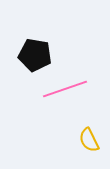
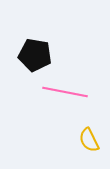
pink line: moved 3 px down; rotated 30 degrees clockwise
